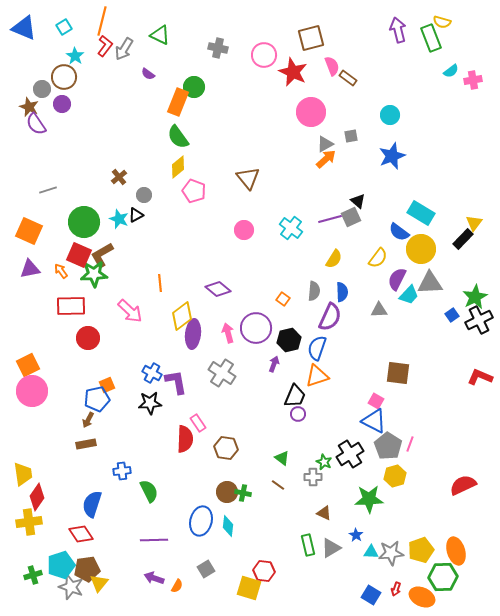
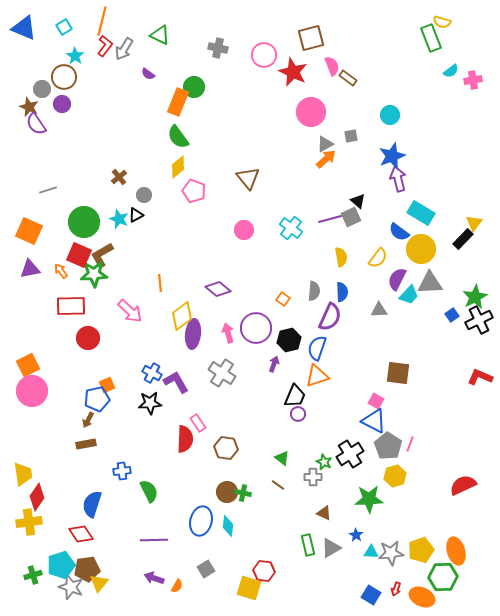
purple arrow at (398, 30): moved 149 px down
yellow semicircle at (334, 259): moved 7 px right, 2 px up; rotated 42 degrees counterclockwise
purple L-shape at (176, 382): rotated 20 degrees counterclockwise
